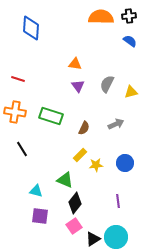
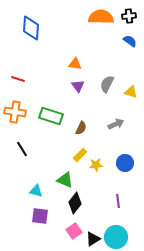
yellow triangle: rotated 32 degrees clockwise
brown semicircle: moved 3 px left
pink square: moved 5 px down
